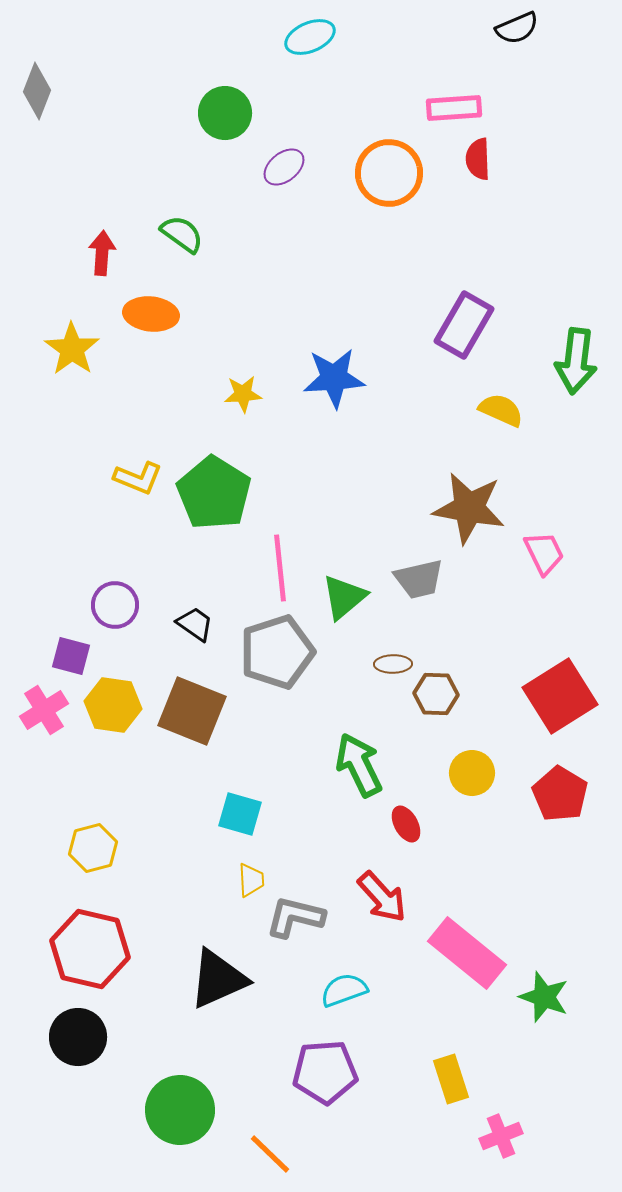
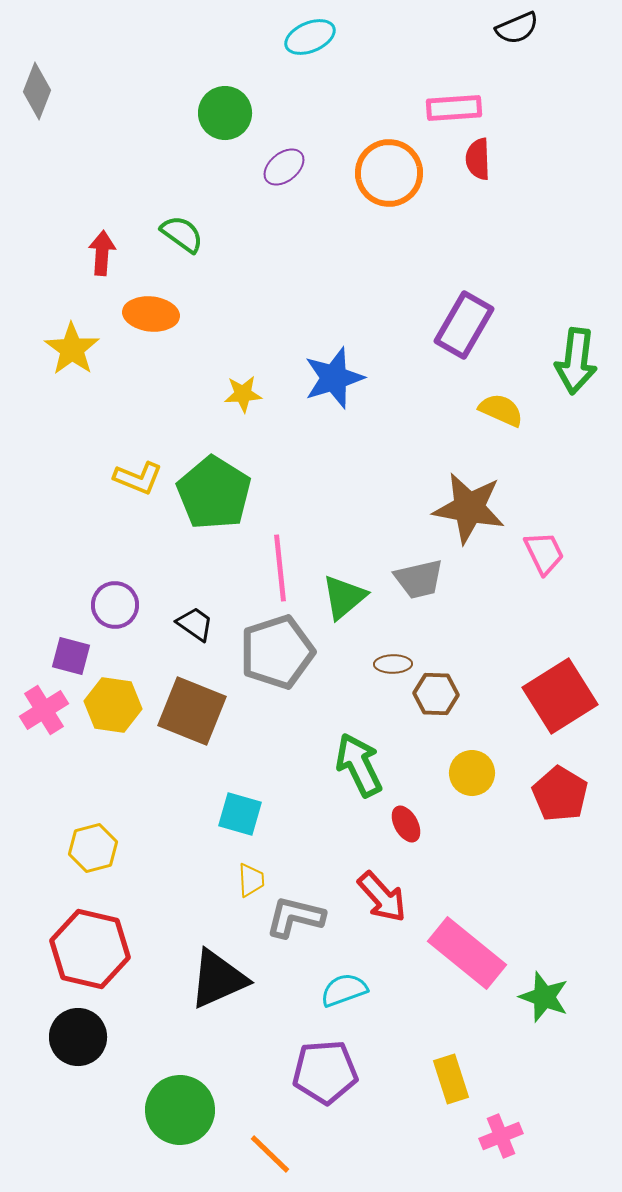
blue star at (334, 378): rotated 14 degrees counterclockwise
